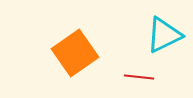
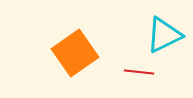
red line: moved 5 px up
